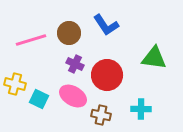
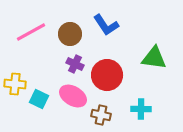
brown circle: moved 1 px right, 1 px down
pink line: moved 8 px up; rotated 12 degrees counterclockwise
yellow cross: rotated 10 degrees counterclockwise
